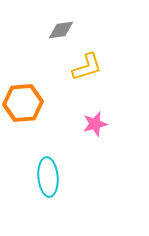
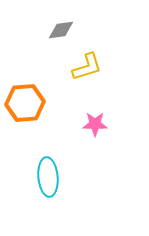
orange hexagon: moved 2 px right
pink star: rotated 15 degrees clockwise
